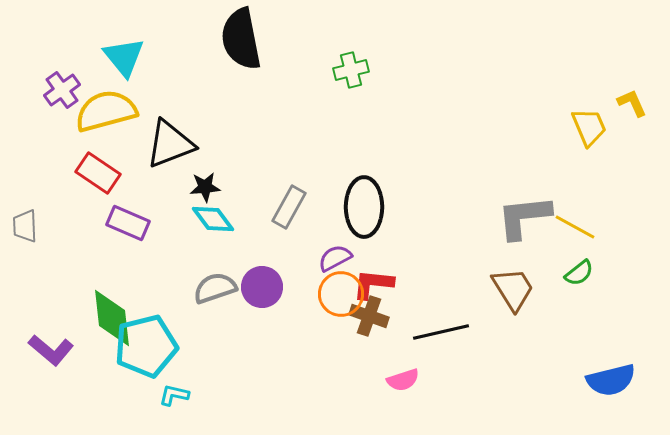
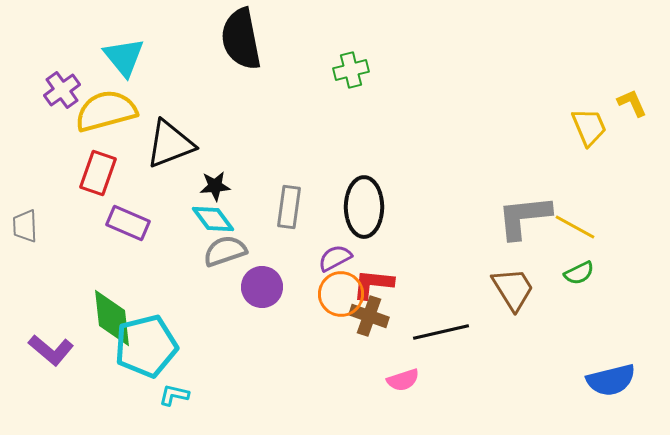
red rectangle: rotated 75 degrees clockwise
black star: moved 10 px right, 1 px up
gray rectangle: rotated 21 degrees counterclockwise
green semicircle: rotated 12 degrees clockwise
gray semicircle: moved 10 px right, 37 px up
